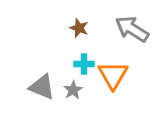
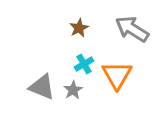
brown star: rotated 24 degrees clockwise
cyan cross: rotated 30 degrees counterclockwise
orange triangle: moved 4 px right
